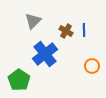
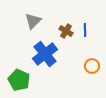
blue line: moved 1 px right
green pentagon: rotated 10 degrees counterclockwise
